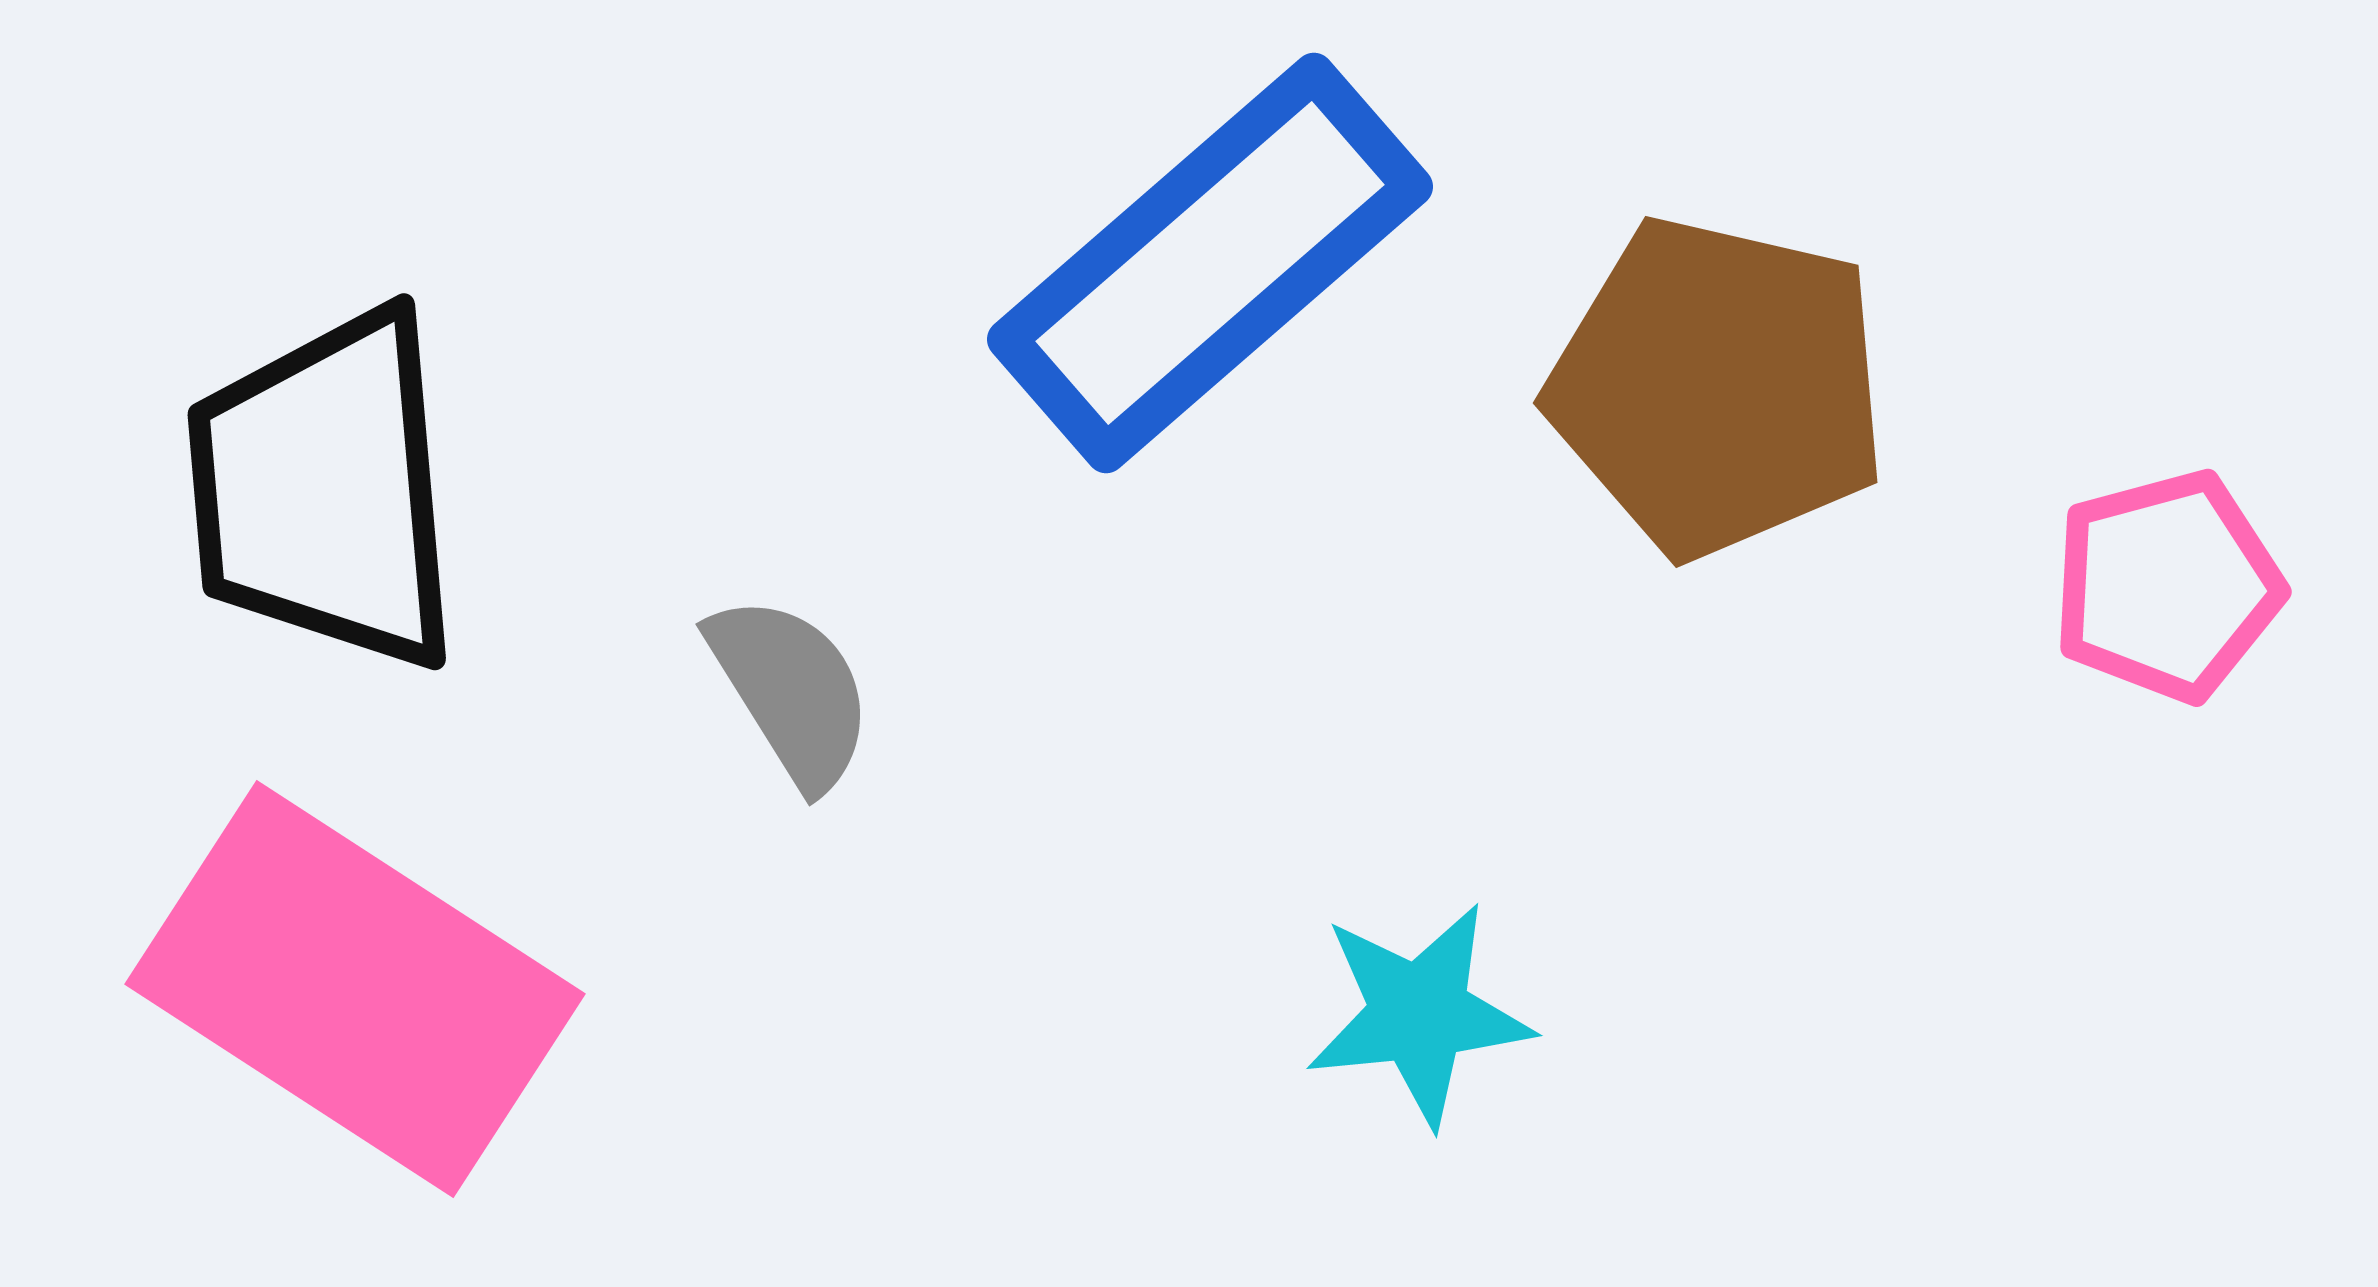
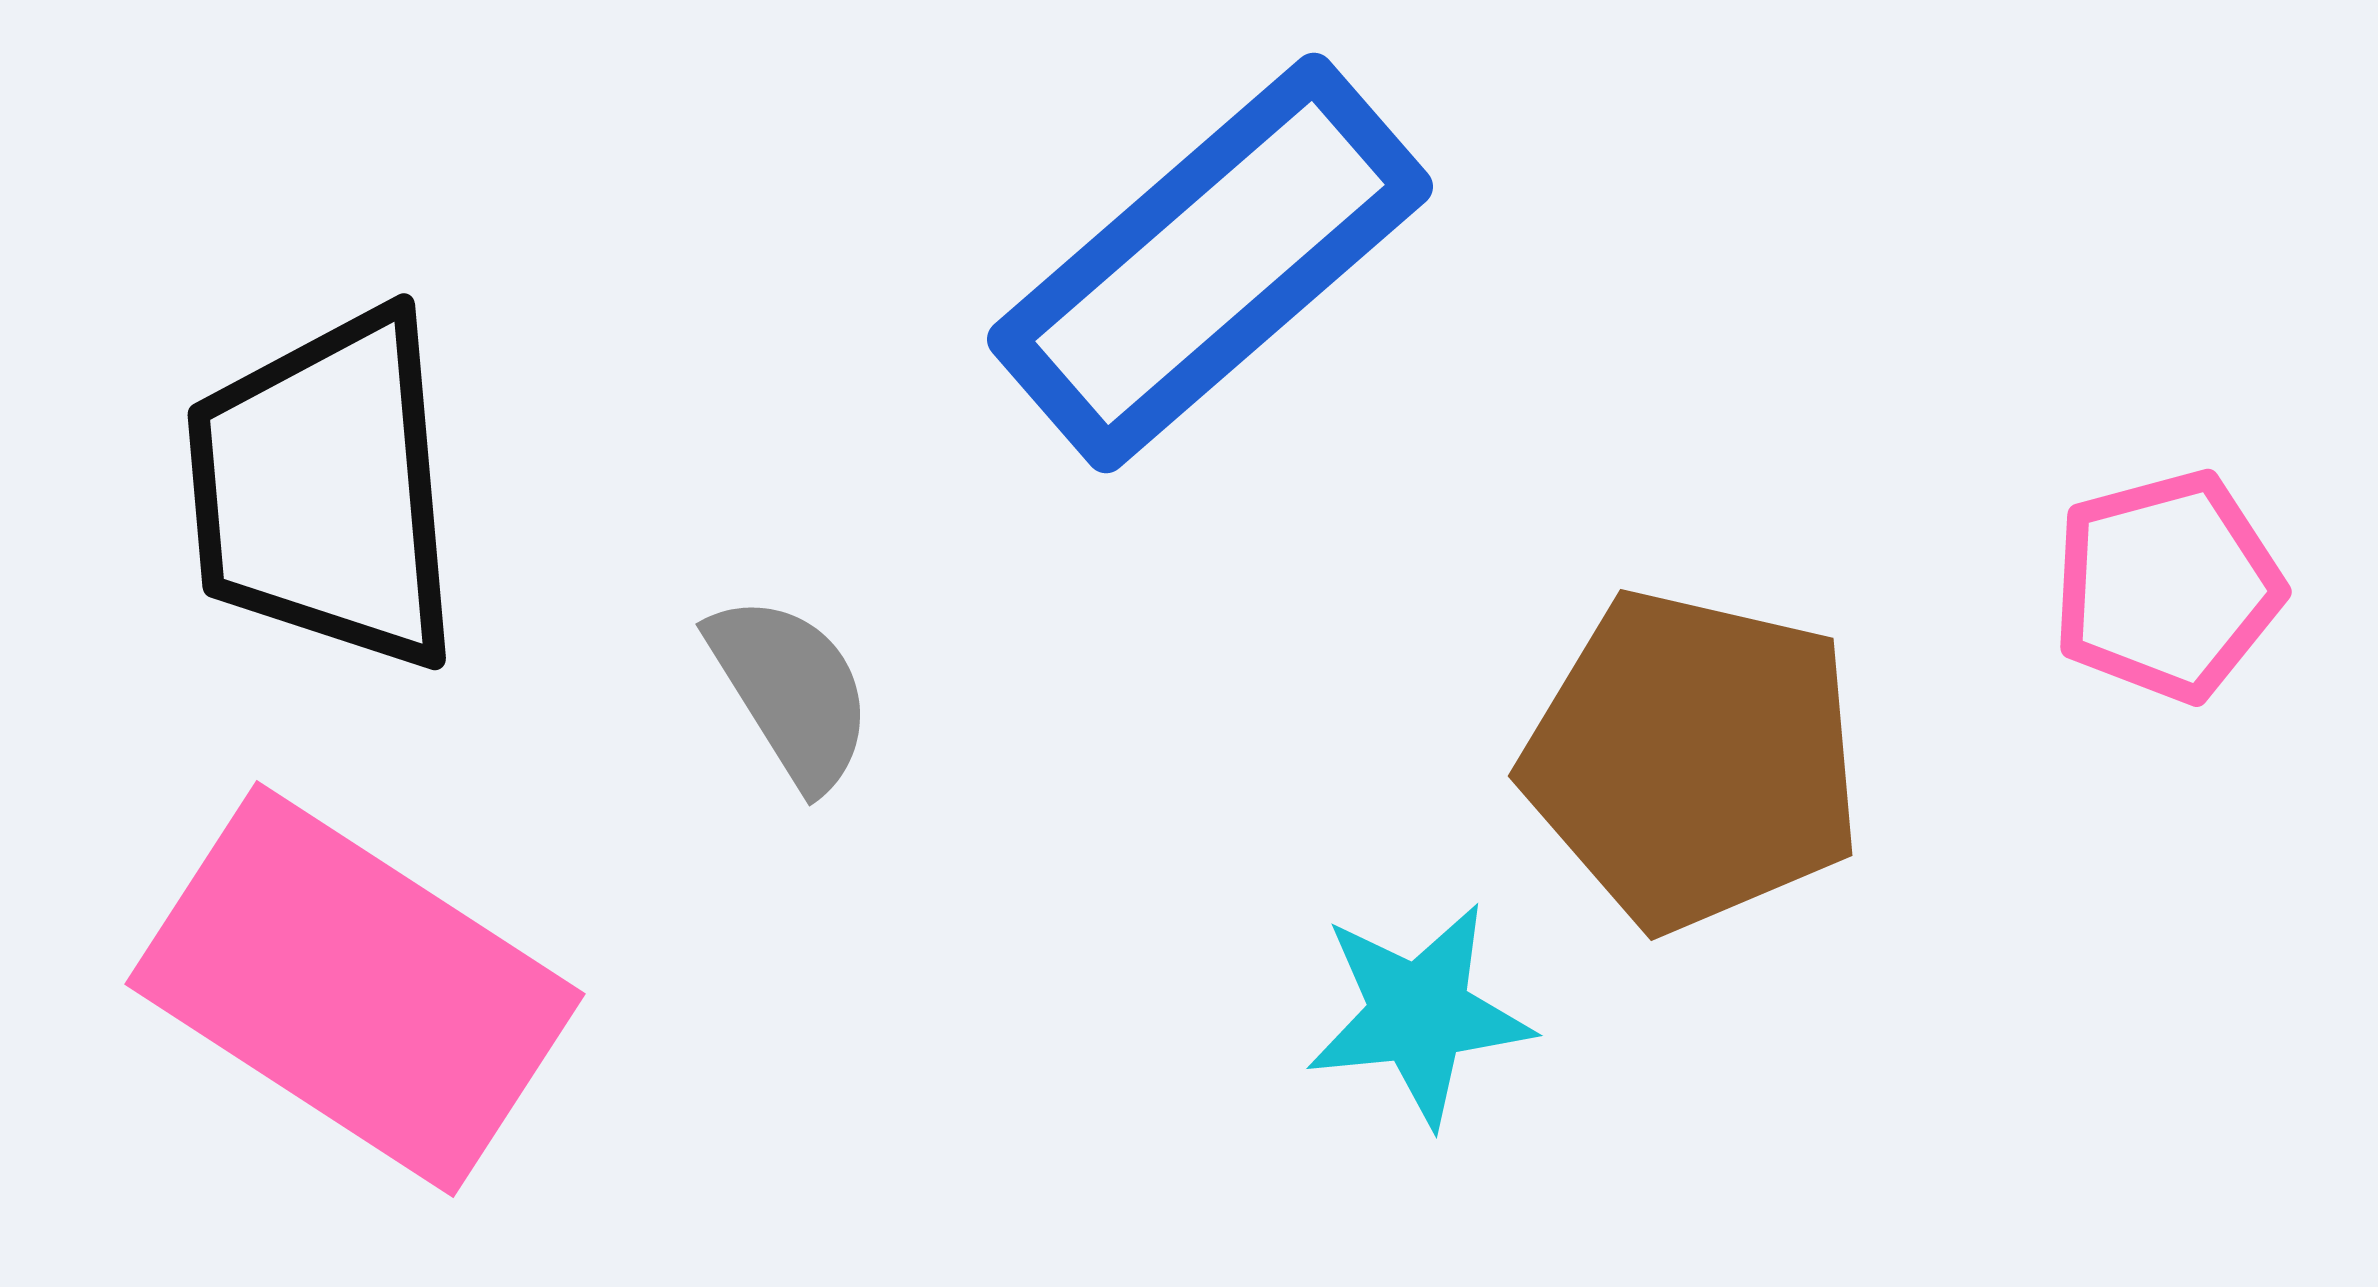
brown pentagon: moved 25 px left, 373 px down
